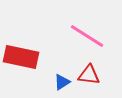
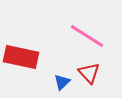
red triangle: moved 2 px up; rotated 40 degrees clockwise
blue triangle: rotated 12 degrees counterclockwise
